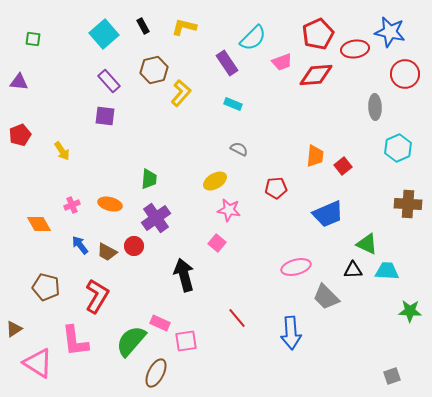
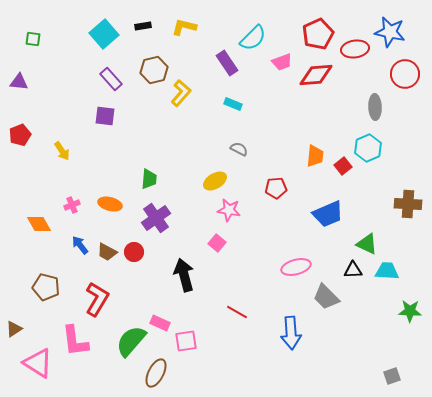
black rectangle at (143, 26): rotated 70 degrees counterclockwise
purple rectangle at (109, 81): moved 2 px right, 2 px up
cyan hexagon at (398, 148): moved 30 px left
red circle at (134, 246): moved 6 px down
red L-shape at (97, 296): moved 3 px down
red line at (237, 318): moved 6 px up; rotated 20 degrees counterclockwise
